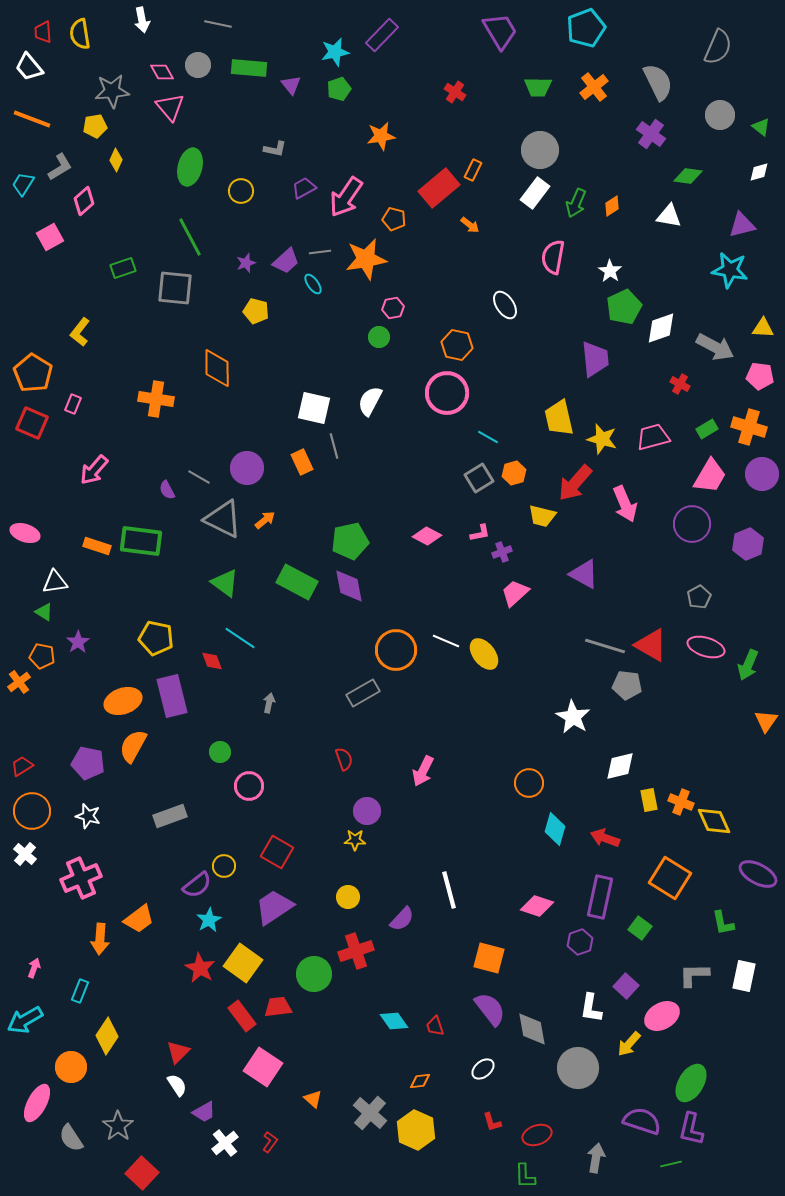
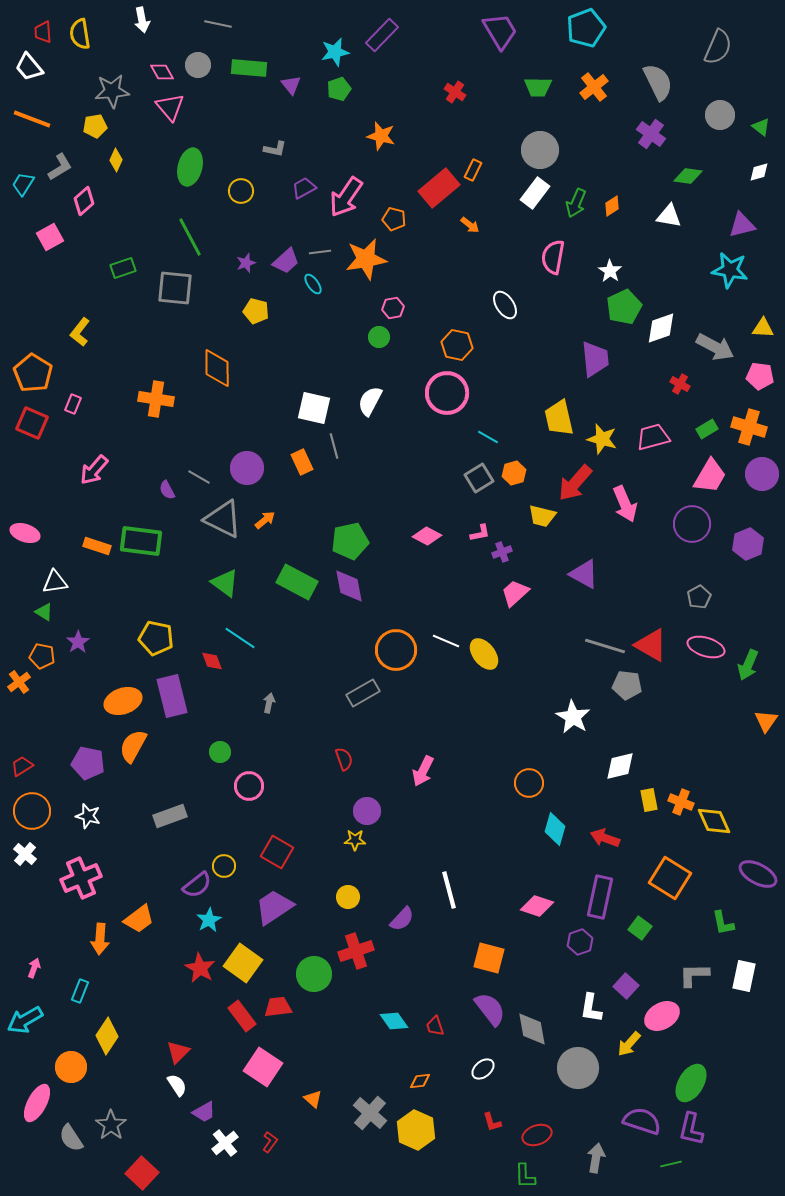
orange star at (381, 136): rotated 24 degrees clockwise
gray star at (118, 1126): moved 7 px left, 1 px up
